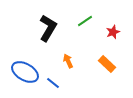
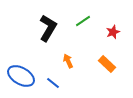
green line: moved 2 px left
blue ellipse: moved 4 px left, 4 px down
